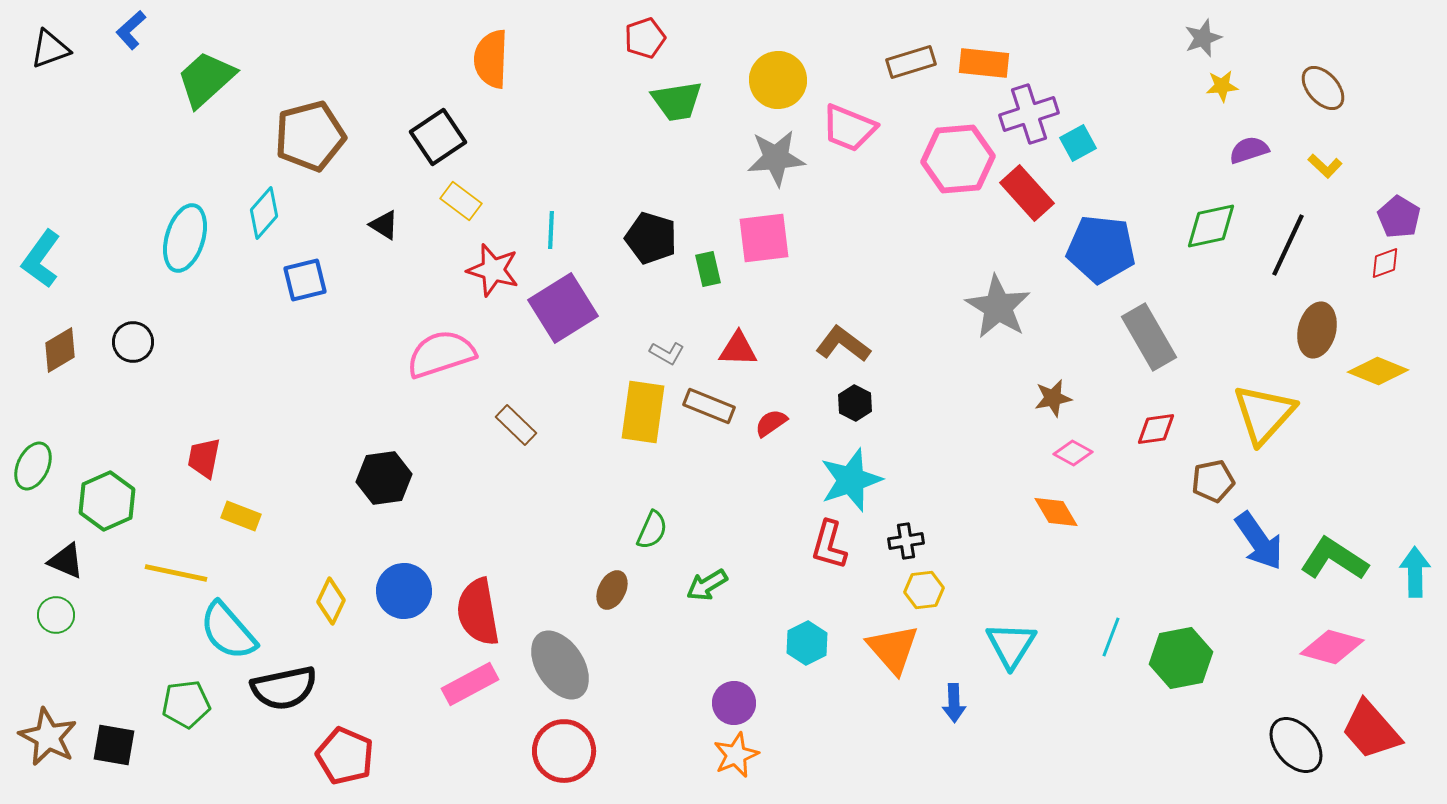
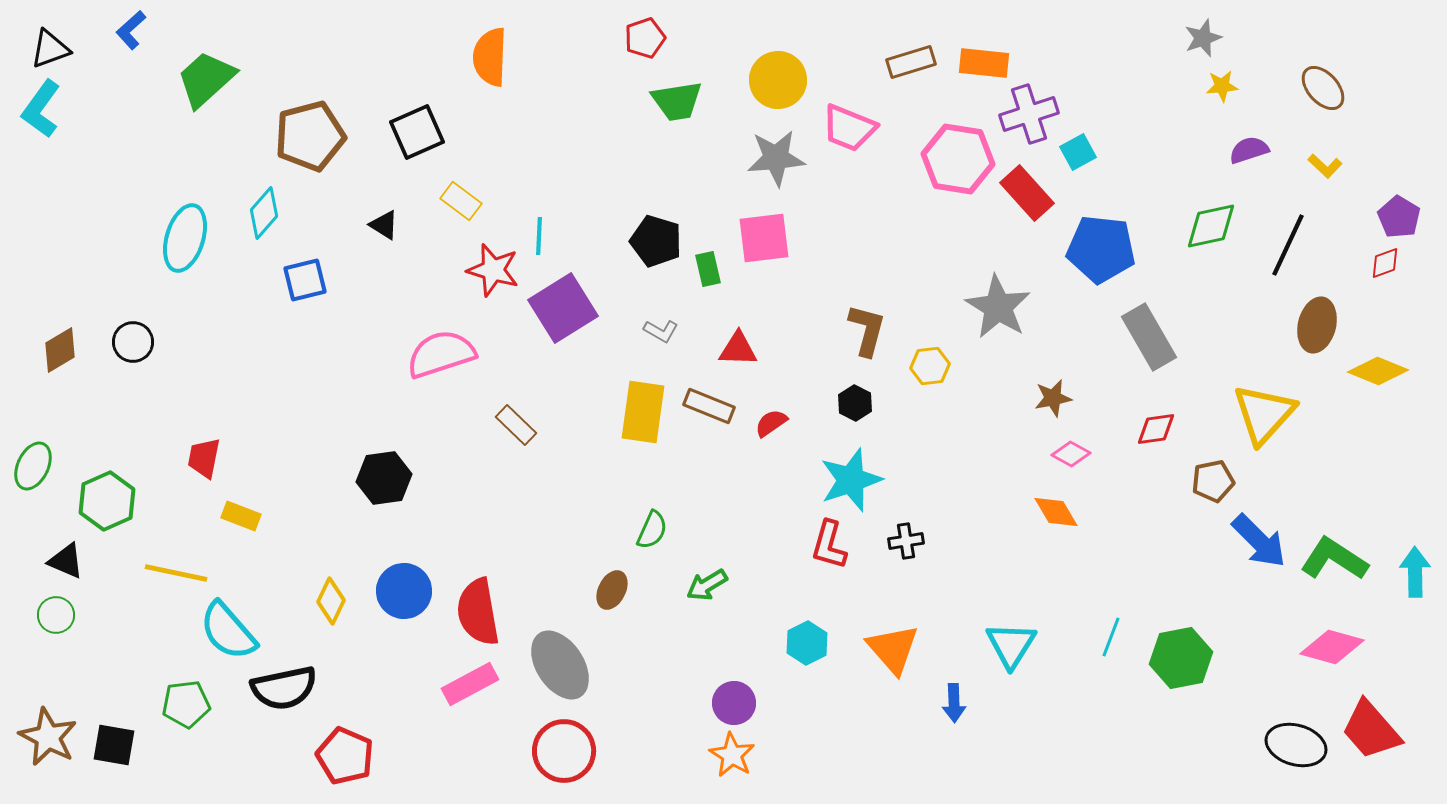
orange semicircle at (491, 59): moved 1 px left, 2 px up
black square at (438, 137): moved 21 px left, 5 px up; rotated 10 degrees clockwise
cyan square at (1078, 143): moved 9 px down
pink hexagon at (958, 159): rotated 14 degrees clockwise
cyan line at (551, 230): moved 12 px left, 6 px down
black pentagon at (651, 238): moved 5 px right, 3 px down
cyan L-shape at (41, 259): moved 150 px up
brown ellipse at (1317, 330): moved 5 px up
brown L-shape at (843, 344): moved 24 px right, 14 px up; rotated 68 degrees clockwise
gray L-shape at (667, 353): moved 6 px left, 22 px up
pink diamond at (1073, 453): moved 2 px left, 1 px down
blue arrow at (1259, 541): rotated 10 degrees counterclockwise
yellow hexagon at (924, 590): moved 6 px right, 224 px up
black ellipse at (1296, 745): rotated 34 degrees counterclockwise
orange star at (736, 755): moved 4 px left; rotated 18 degrees counterclockwise
